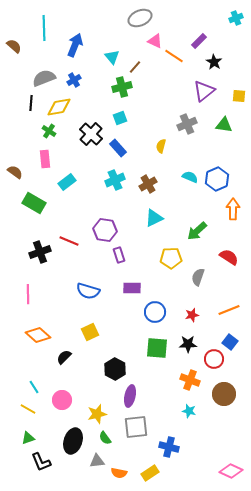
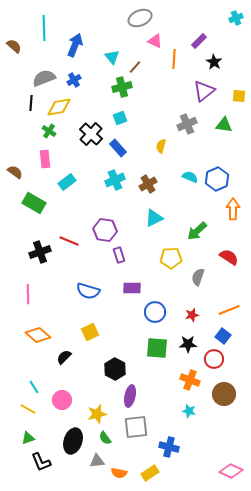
orange line at (174, 56): moved 3 px down; rotated 60 degrees clockwise
blue square at (230, 342): moved 7 px left, 6 px up
